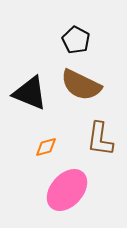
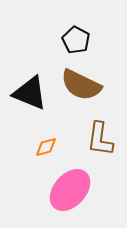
pink ellipse: moved 3 px right
